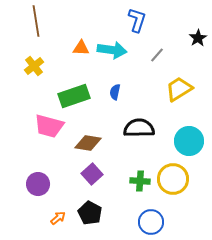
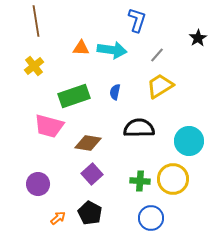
yellow trapezoid: moved 19 px left, 3 px up
blue circle: moved 4 px up
